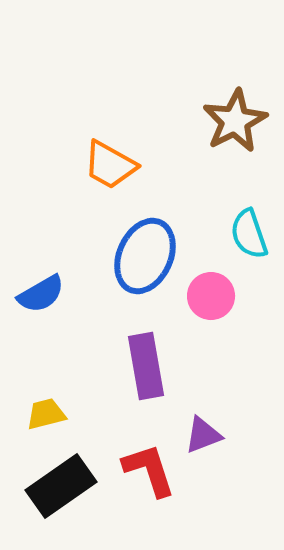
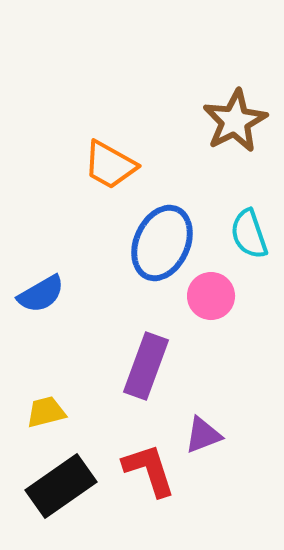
blue ellipse: moved 17 px right, 13 px up
purple rectangle: rotated 30 degrees clockwise
yellow trapezoid: moved 2 px up
